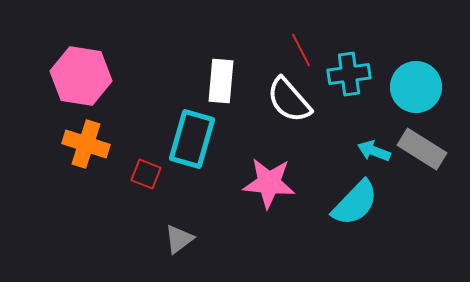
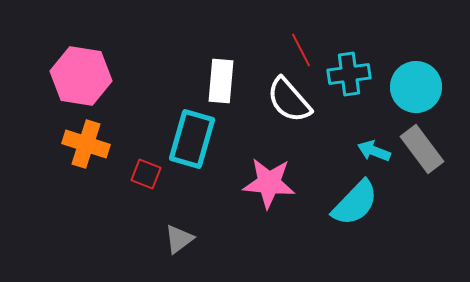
gray rectangle: rotated 21 degrees clockwise
